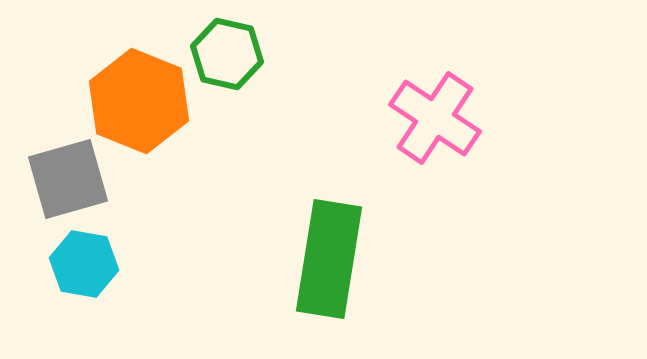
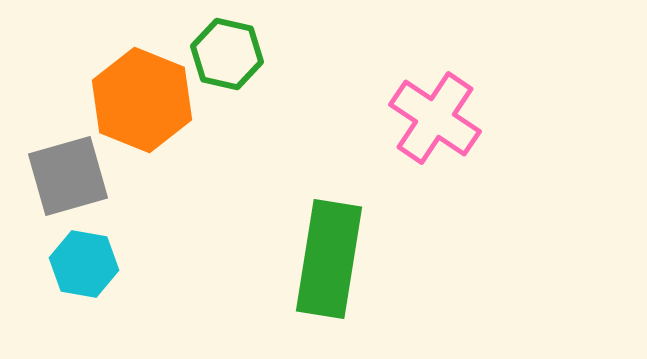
orange hexagon: moved 3 px right, 1 px up
gray square: moved 3 px up
